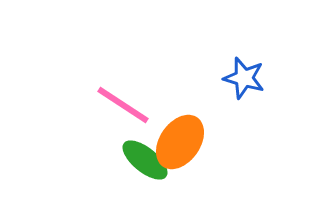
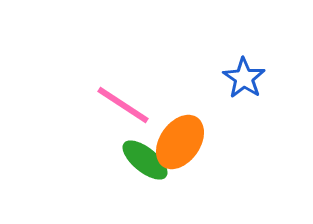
blue star: rotated 18 degrees clockwise
